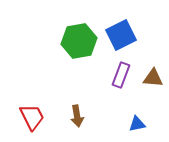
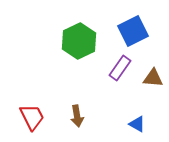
blue square: moved 12 px right, 4 px up
green hexagon: rotated 16 degrees counterclockwise
purple rectangle: moved 1 px left, 7 px up; rotated 15 degrees clockwise
blue triangle: rotated 42 degrees clockwise
